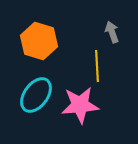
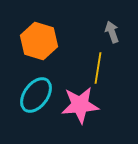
yellow line: moved 1 px right, 2 px down; rotated 12 degrees clockwise
